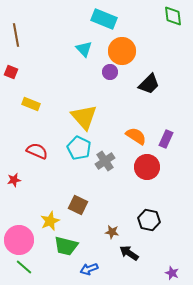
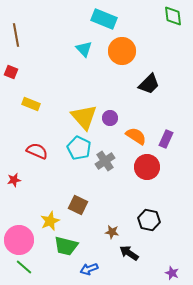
purple circle: moved 46 px down
